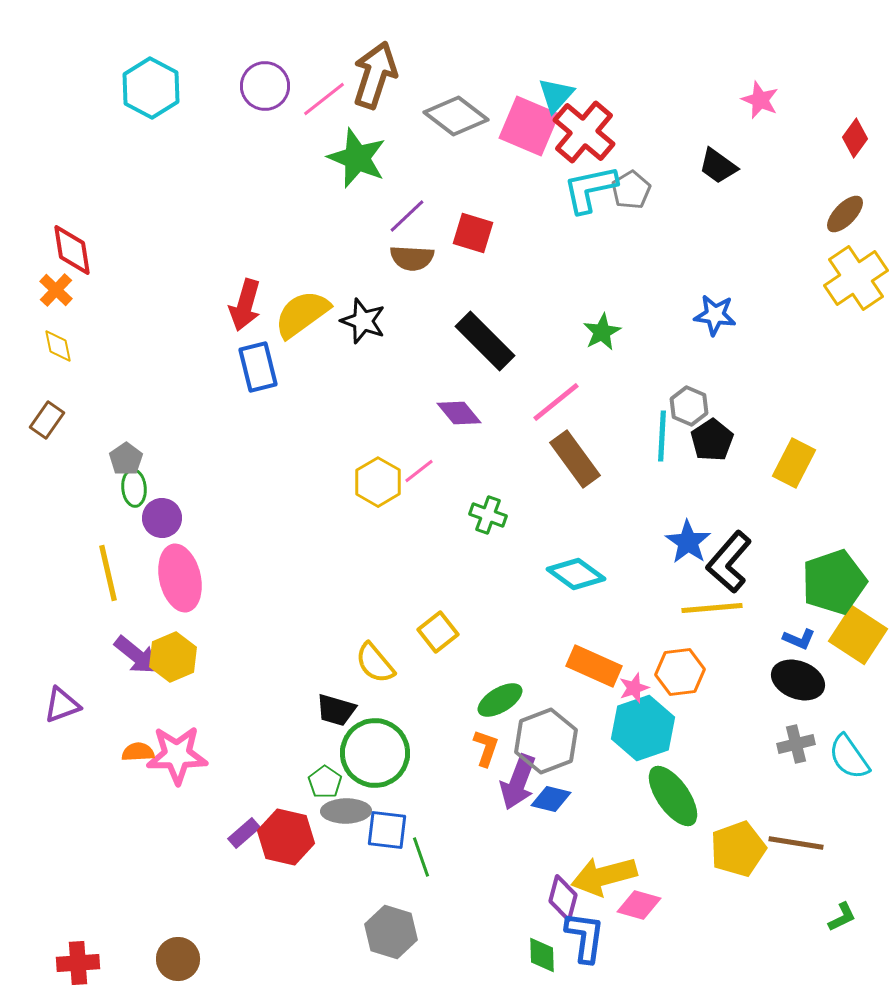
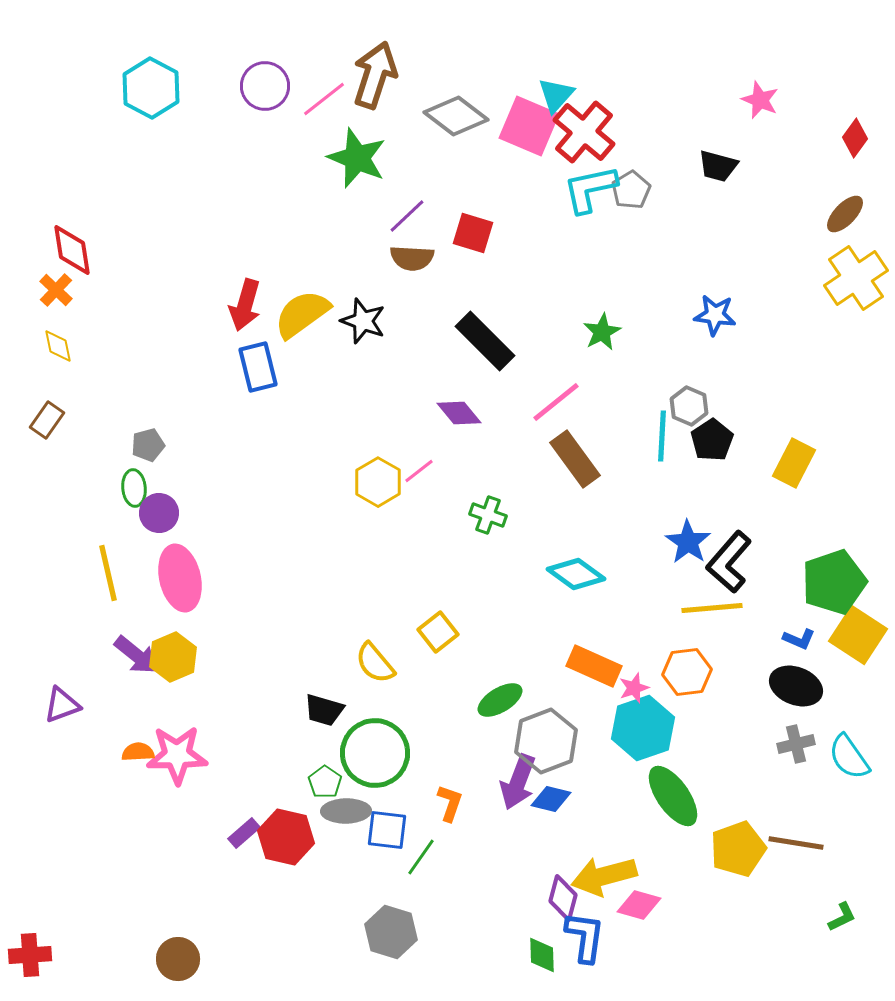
black trapezoid at (718, 166): rotated 21 degrees counterclockwise
gray pentagon at (126, 459): moved 22 px right, 14 px up; rotated 20 degrees clockwise
purple circle at (162, 518): moved 3 px left, 5 px up
orange hexagon at (680, 672): moved 7 px right
black ellipse at (798, 680): moved 2 px left, 6 px down
black trapezoid at (336, 710): moved 12 px left
orange L-shape at (486, 748): moved 36 px left, 55 px down
green line at (421, 857): rotated 54 degrees clockwise
red cross at (78, 963): moved 48 px left, 8 px up
